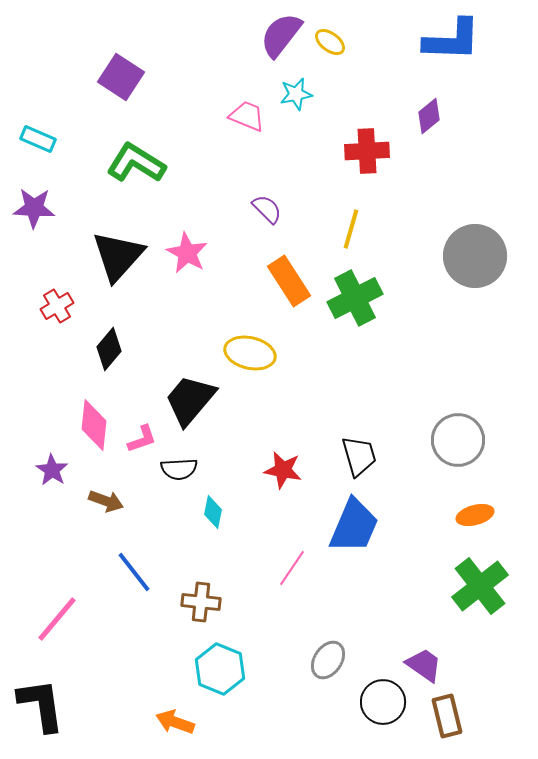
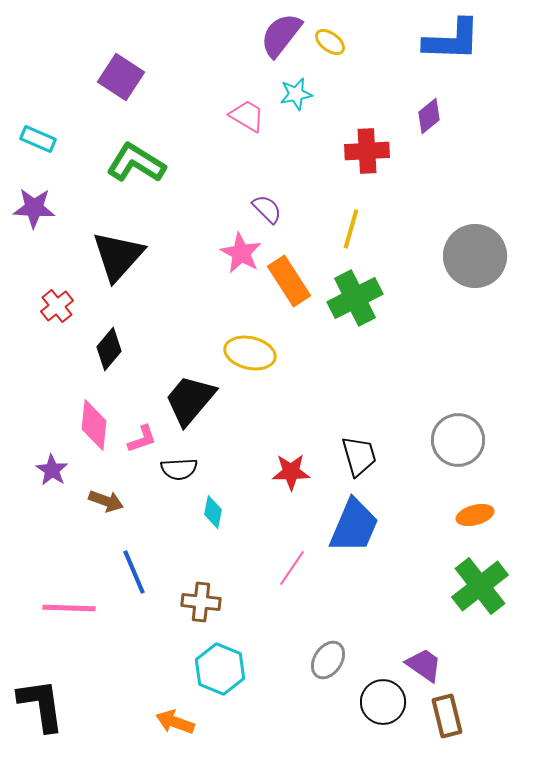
pink trapezoid at (247, 116): rotated 9 degrees clockwise
pink star at (187, 253): moved 54 px right
red cross at (57, 306): rotated 8 degrees counterclockwise
red star at (283, 470): moved 8 px right, 2 px down; rotated 12 degrees counterclockwise
blue line at (134, 572): rotated 15 degrees clockwise
pink line at (57, 619): moved 12 px right, 11 px up; rotated 52 degrees clockwise
